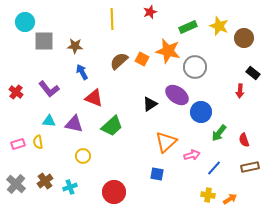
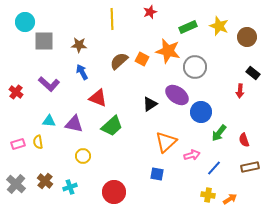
brown circle: moved 3 px right, 1 px up
brown star: moved 4 px right, 1 px up
purple L-shape: moved 5 px up; rotated 10 degrees counterclockwise
red triangle: moved 4 px right
brown cross: rotated 14 degrees counterclockwise
